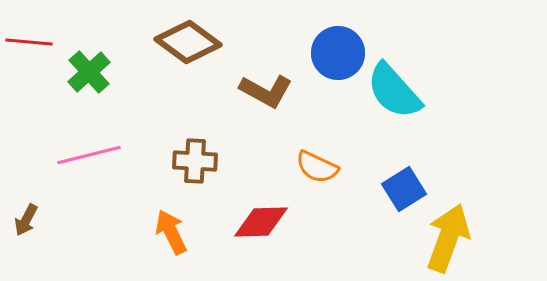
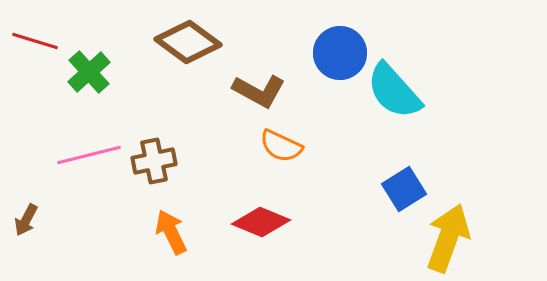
red line: moved 6 px right, 1 px up; rotated 12 degrees clockwise
blue circle: moved 2 px right
brown L-shape: moved 7 px left
brown cross: moved 41 px left; rotated 15 degrees counterclockwise
orange semicircle: moved 36 px left, 21 px up
red diamond: rotated 24 degrees clockwise
